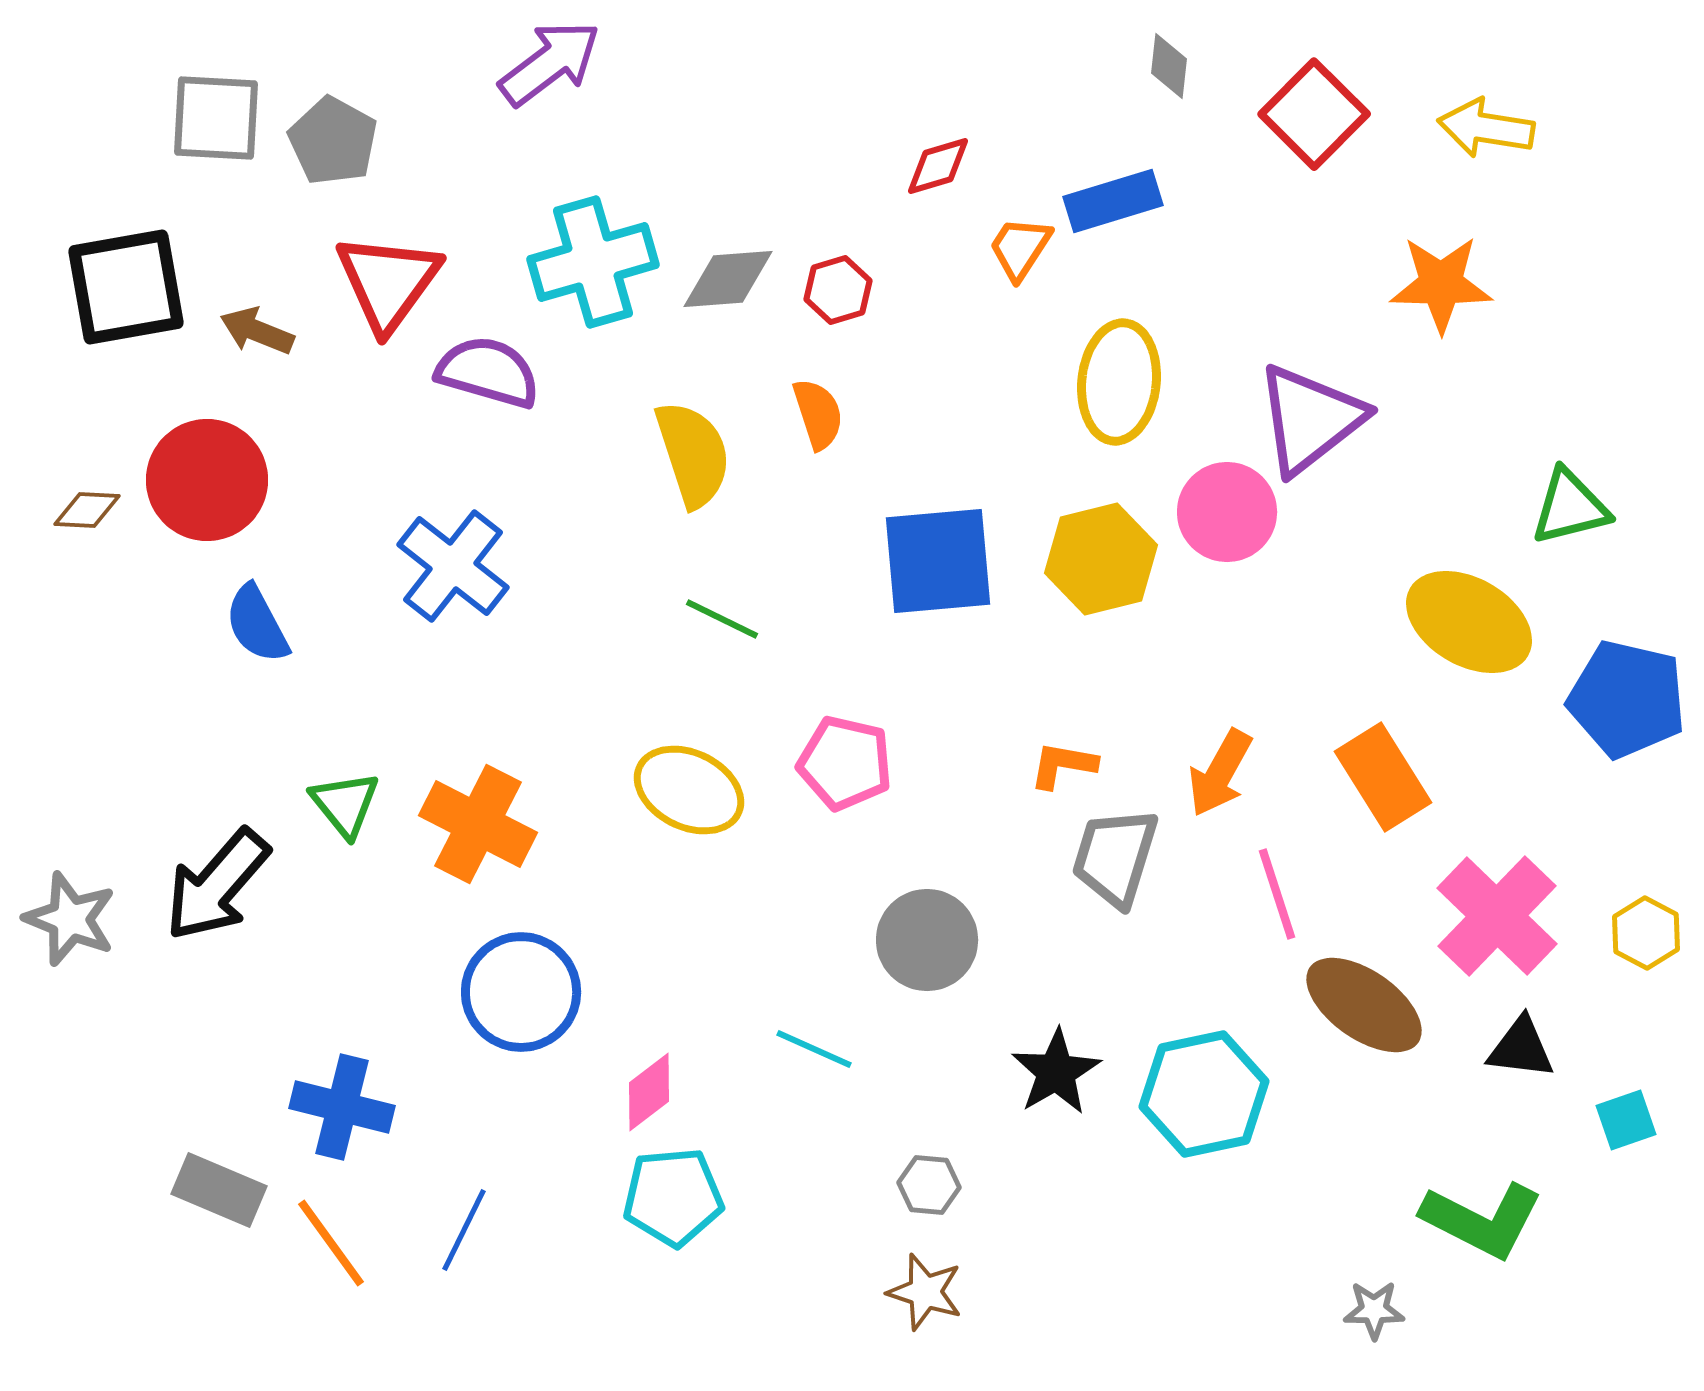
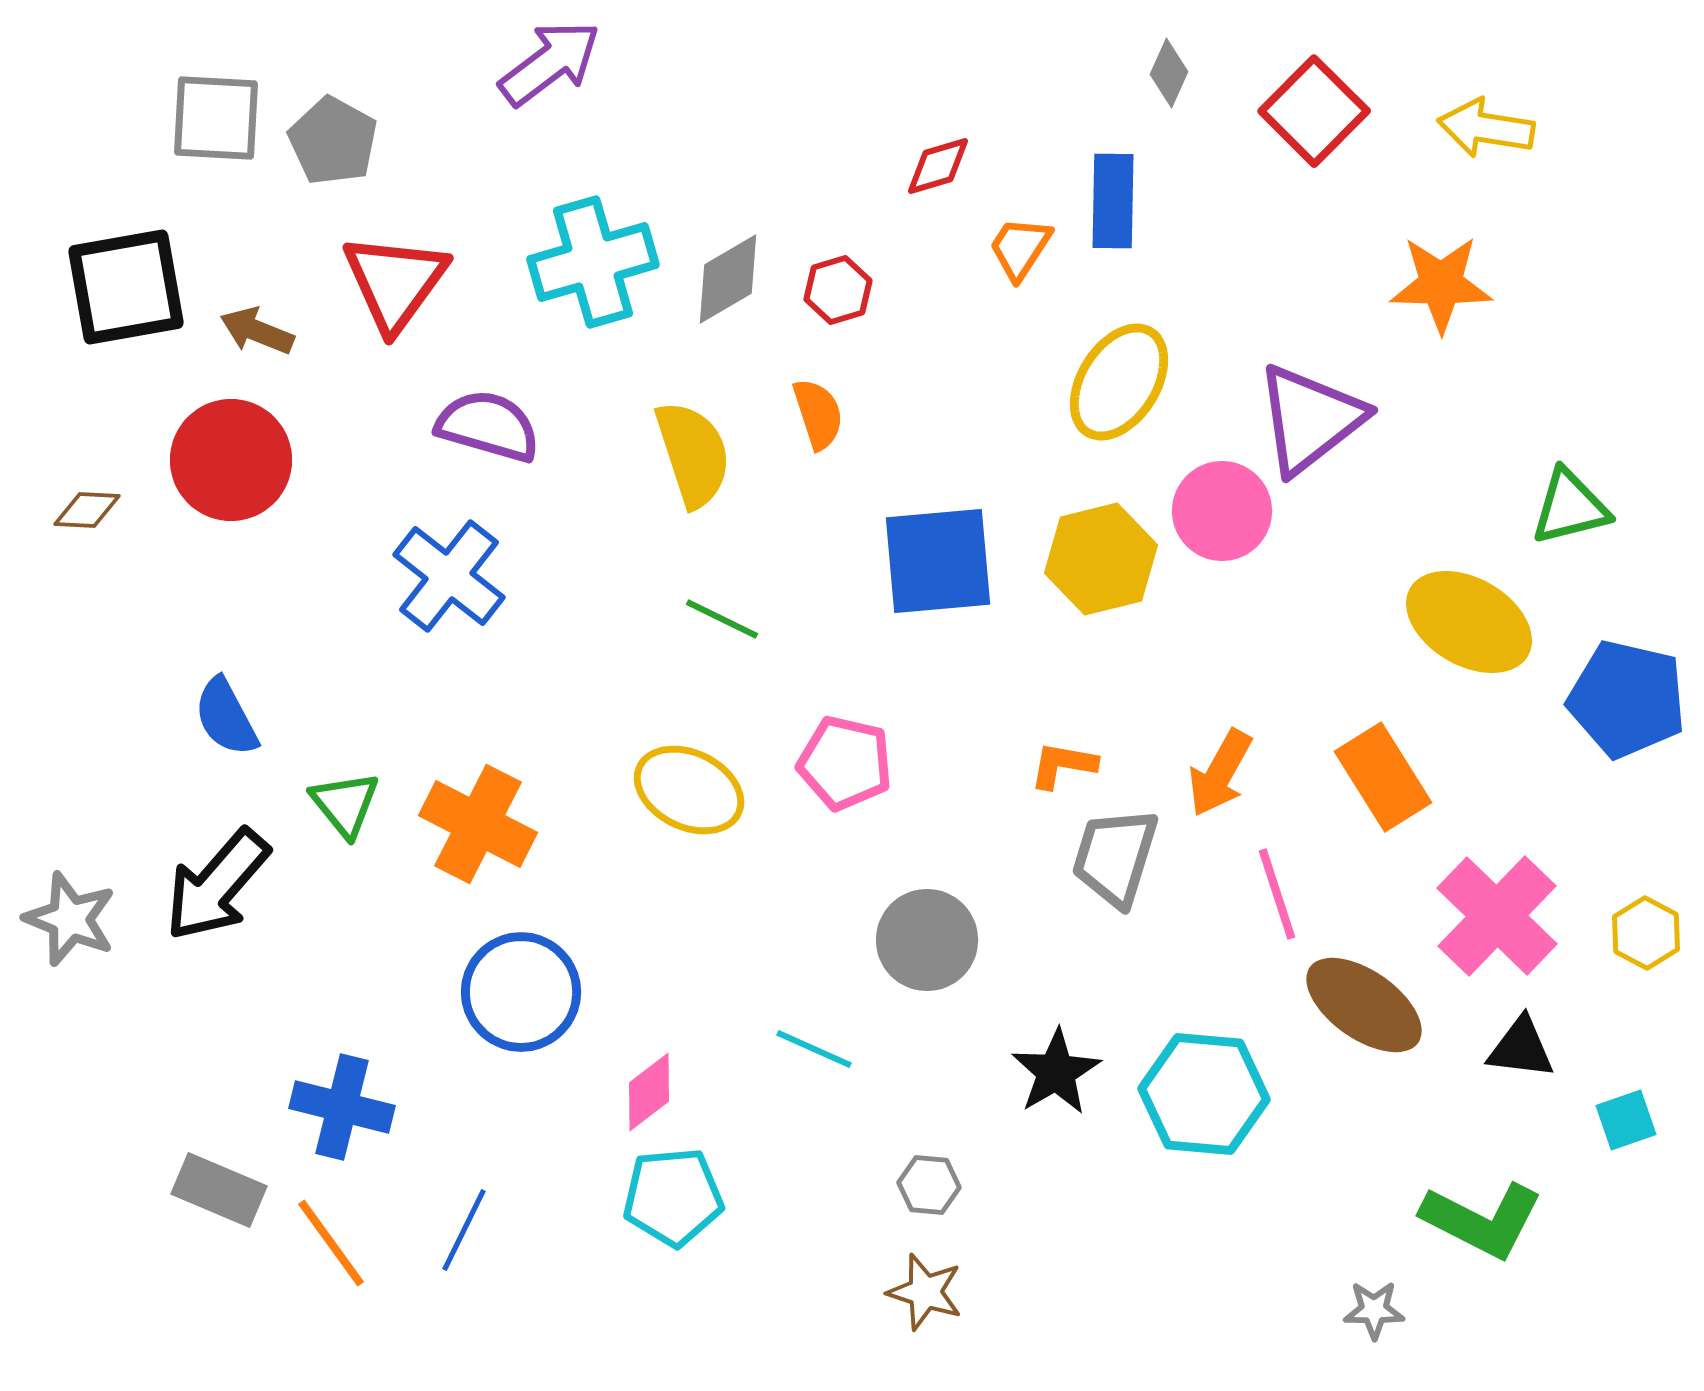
gray diamond at (1169, 66): moved 7 px down; rotated 18 degrees clockwise
red square at (1314, 114): moved 3 px up
blue rectangle at (1113, 201): rotated 72 degrees counterclockwise
gray diamond at (728, 279): rotated 26 degrees counterclockwise
red triangle at (388, 282): moved 7 px right
purple semicircle at (488, 372): moved 54 px down
yellow ellipse at (1119, 382): rotated 26 degrees clockwise
red circle at (207, 480): moved 24 px right, 20 px up
pink circle at (1227, 512): moved 5 px left, 1 px up
blue cross at (453, 566): moved 4 px left, 10 px down
blue semicircle at (257, 624): moved 31 px left, 93 px down
cyan hexagon at (1204, 1094): rotated 17 degrees clockwise
